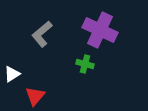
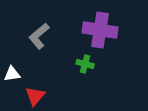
purple cross: rotated 16 degrees counterclockwise
gray L-shape: moved 3 px left, 2 px down
white triangle: rotated 24 degrees clockwise
